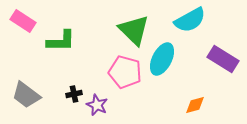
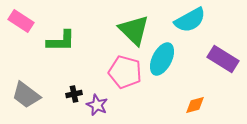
pink rectangle: moved 2 px left
